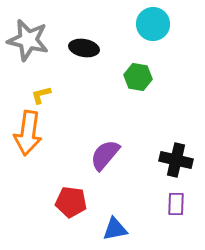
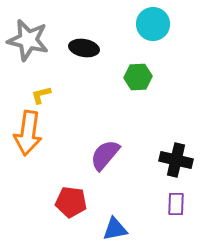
green hexagon: rotated 12 degrees counterclockwise
